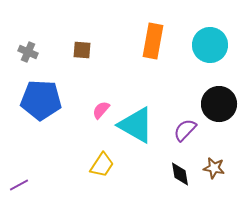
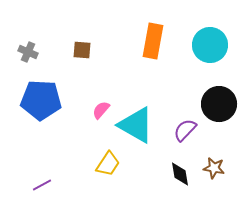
yellow trapezoid: moved 6 px right, 1 px up
purple line: moved 23 px right
